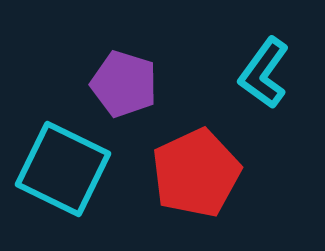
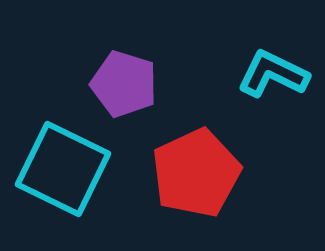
cyan L-shape: moved 9 px right, 1 px down; rotated 80 degrees clockwise
